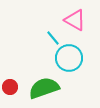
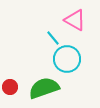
cyan circle: moved 2 px left, 1 px down
